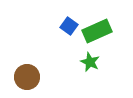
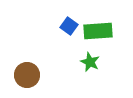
green rectangle: moved 1 px right; rotated 20 degrees clockwise
brown circle: moved 2 px up
